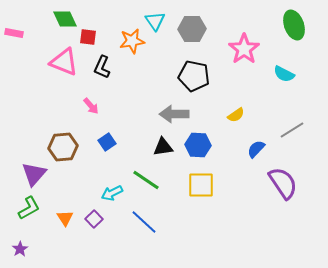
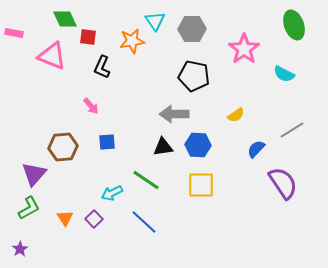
pink triangle: moved 12 px left, 6 px up
blue square: rotated 30 degrees clockwise
